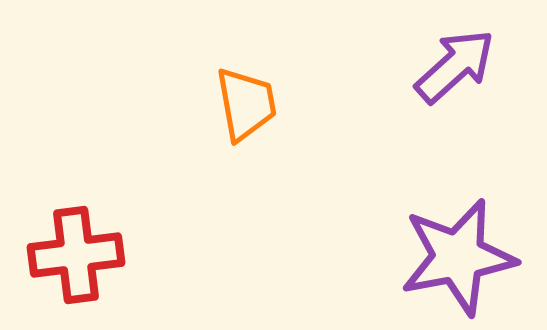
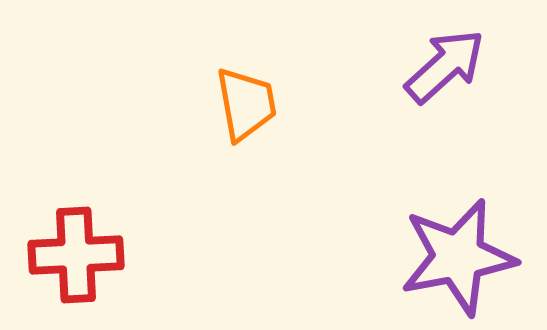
purple arrow: moved 10 px left
red cross: rotated 4 degrees clockwise
